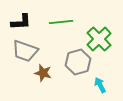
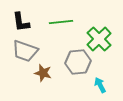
black L-shape: rotated 85 degrees clockwise
gray hexagon: rotated 10 degrees clockwise
